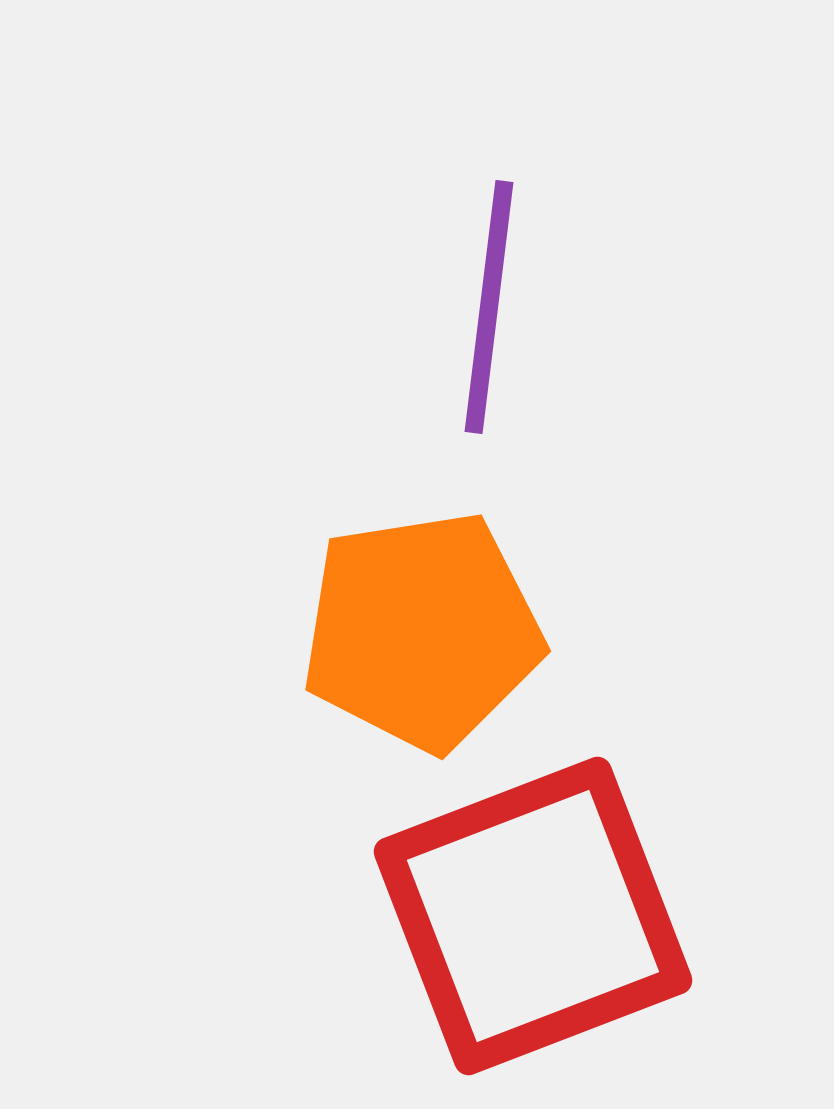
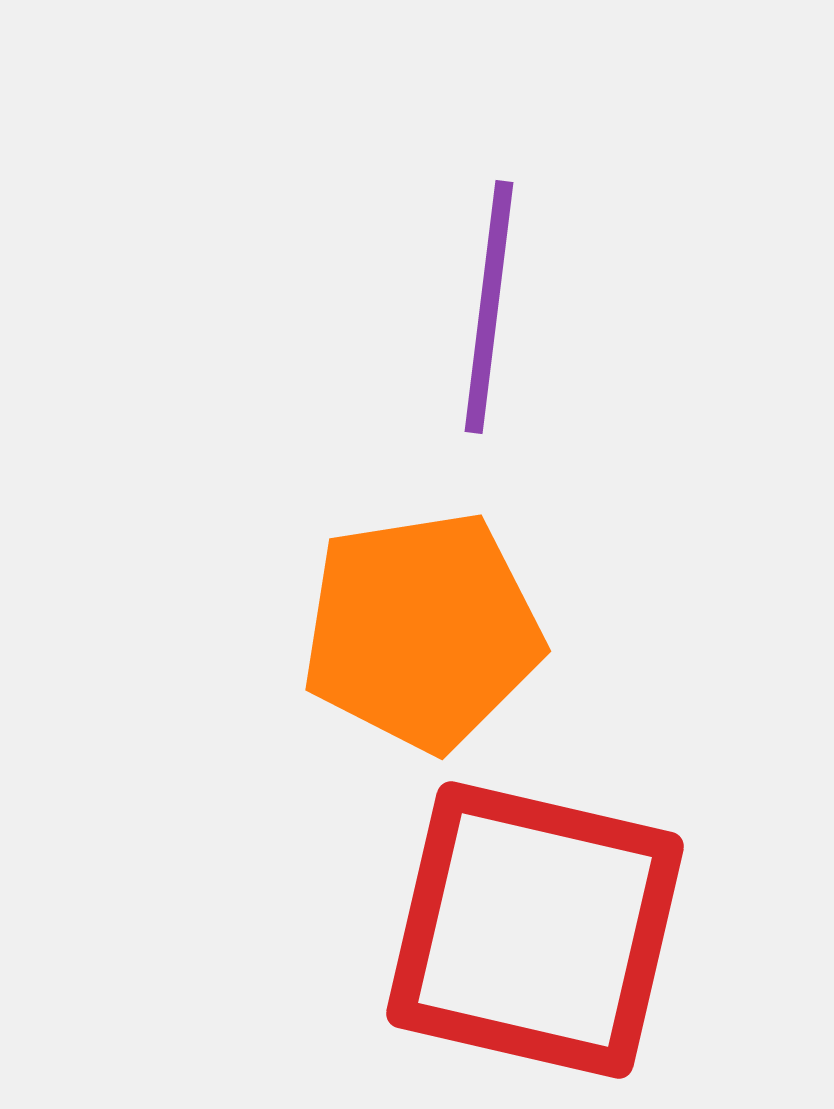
red square: moved 2 px right, 14 px down; rotated 34 degrees clockwise
